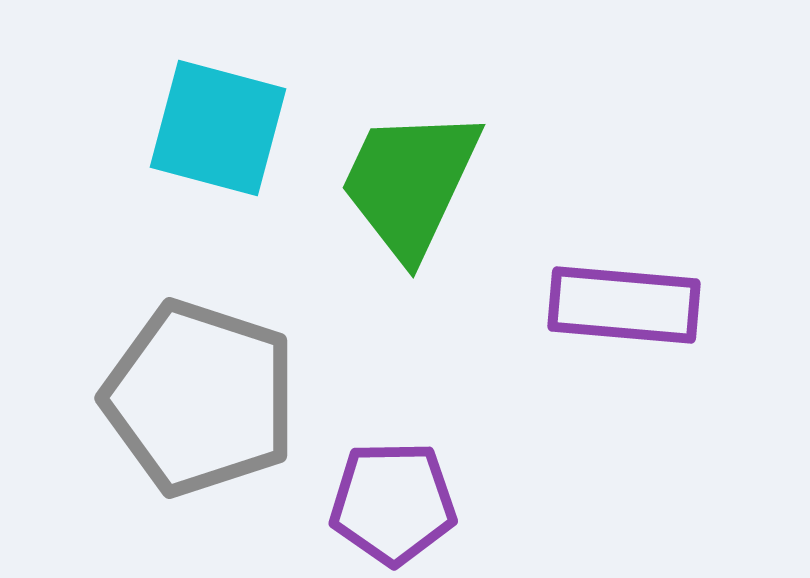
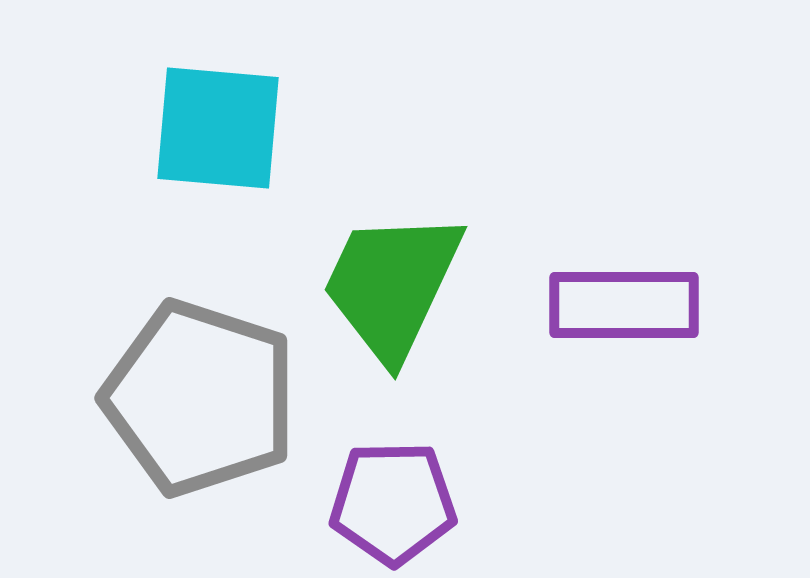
cyan square: rotated 10 degrees counterclockwise
green trapezoid: moved 18 px left, 102 px down
purple rectangle: rotated 5 degrees counterclockwise
